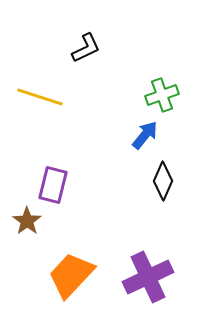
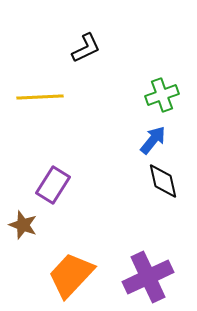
yellow line: rotated 21 degrees counterclockwise
blue arrow: moved 8 px right, 5 px down
black diamond: rotated 36 degrees counterclockwise
purple rectangle: rotated 18 degrees clockwise
brown star: moved 4 px left, 4 px down; rotated 16 degrees counterclockwise
